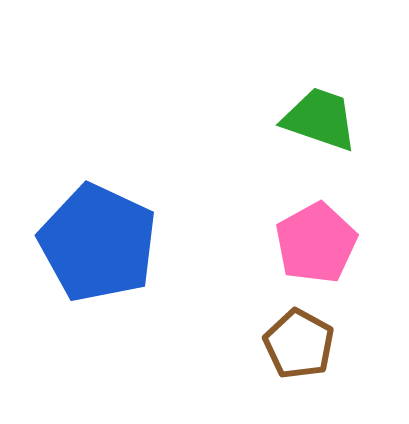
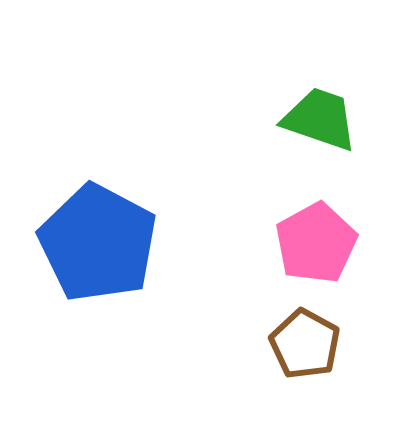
blue pentagon: rotated 3 degrees clockwise
brown pentagon: moved 6 px right
